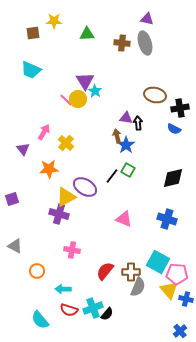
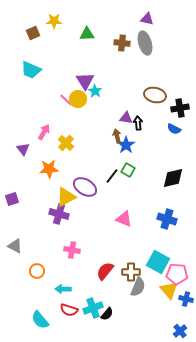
brown square at (33, 33): rotated 16 degrees counterclockwise
